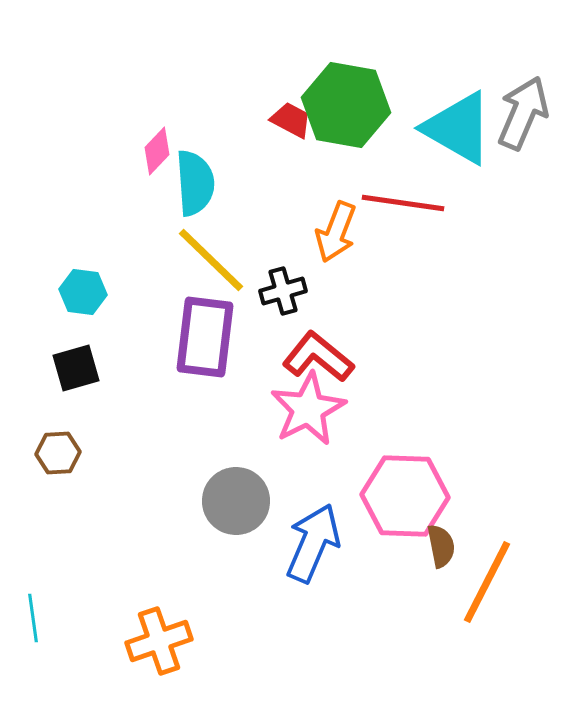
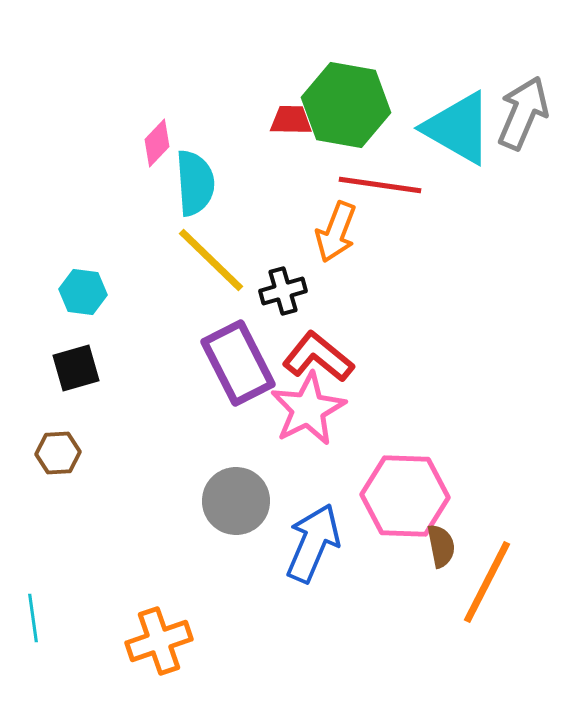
red trapezoid: rotated 27 degrees counterclockwise
pink diamond: moved 8 px up
red line: moved 23 px left, 18 px up
purple rectangle: moved 33 px right, 26 px down; rotated 34 degrees counterclockwise
